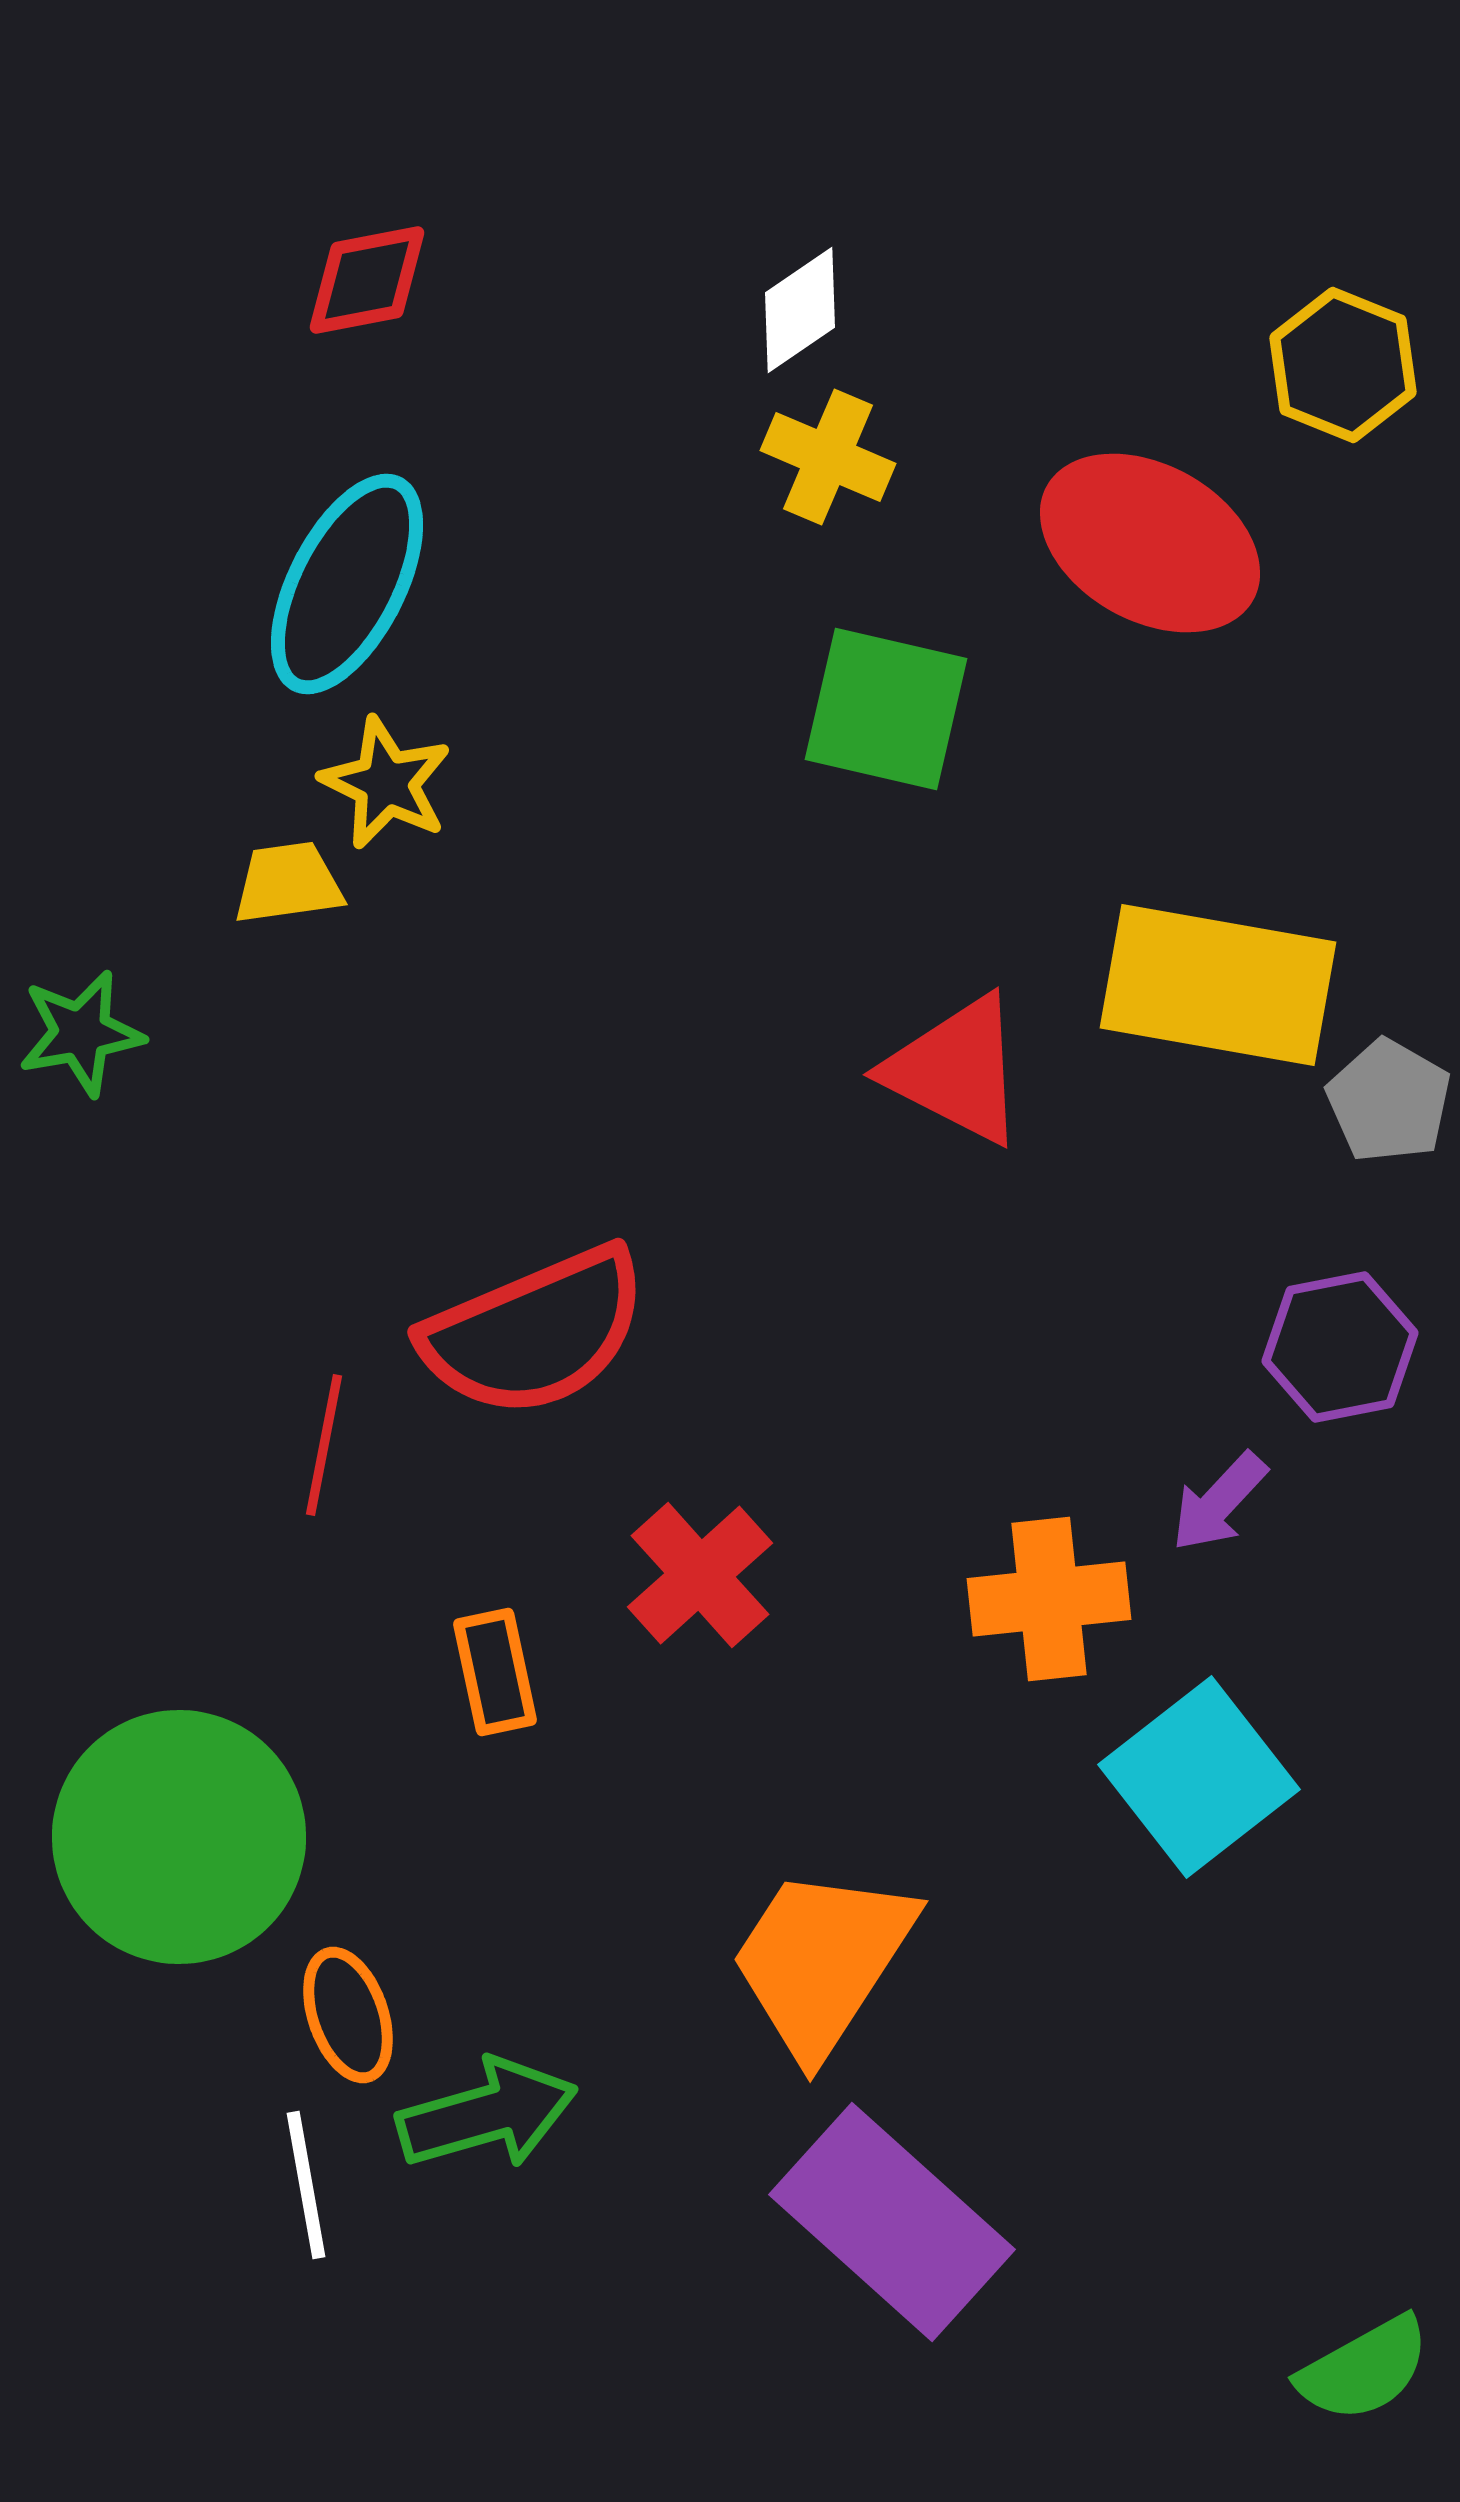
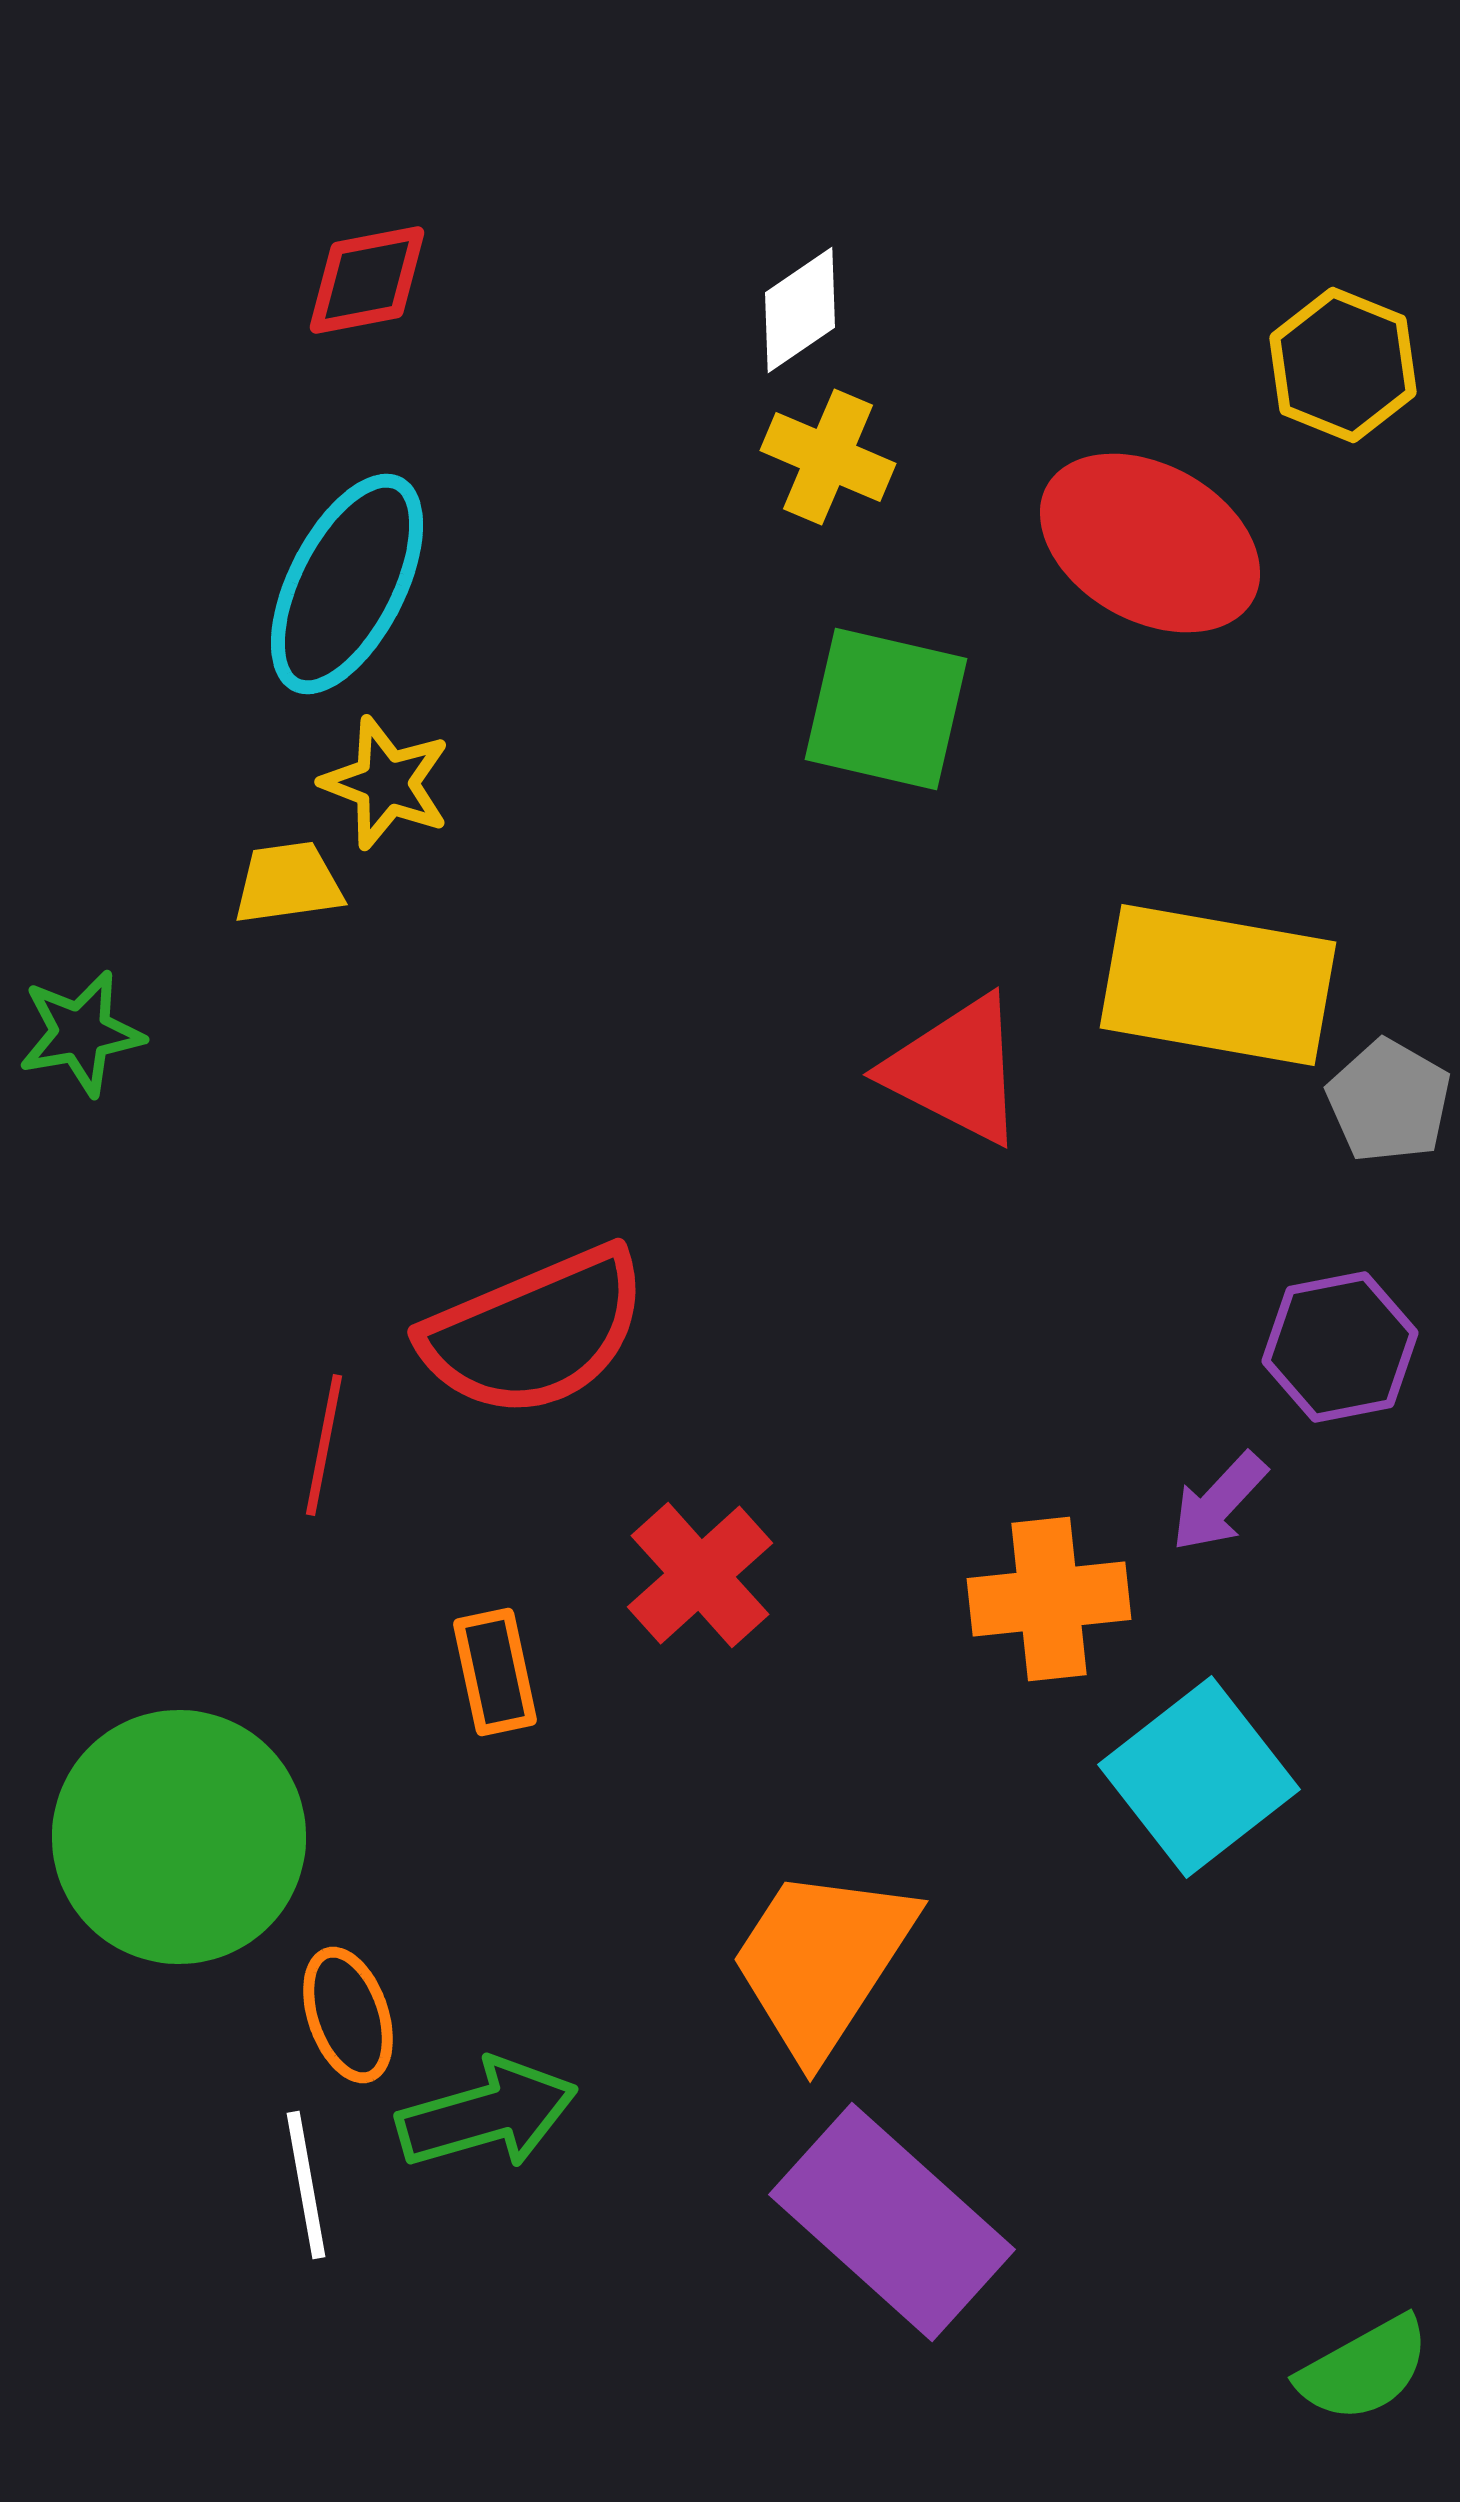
yellow star: rotated 5 degrees counterclockwise
